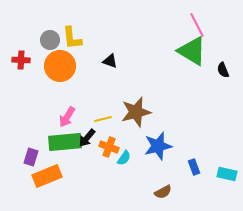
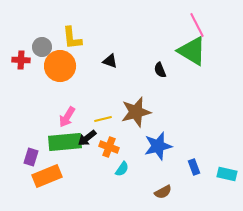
gray circle: moved 8 px left, 7 px down
black semicircle: moved 63 px left
black arrow: rotated 12 degrees clockwise
cyan semicircle: moved 2 px left, 11 px down
